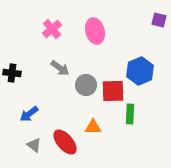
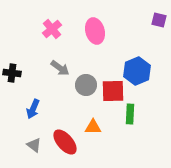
blue hexagon: moved 3 px left
blue arrow: moved 4 px right, 5 px up; rotated 30 degrees counterclockwise
